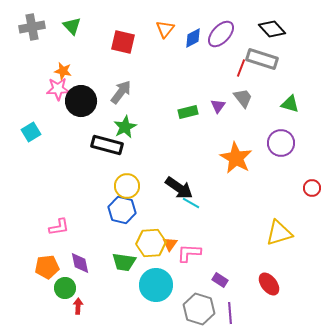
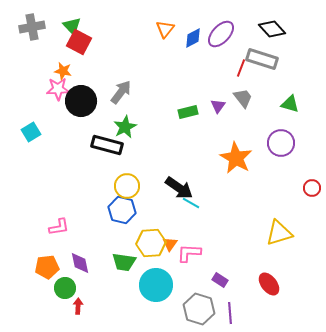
red square at (123, 42): moved 44 px left; rotated 15 degrees clockwise
